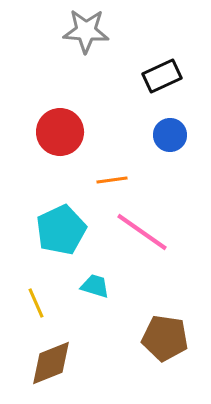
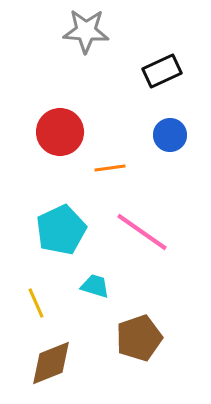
black rectangle: moved 5 px up
orange line: moved 2 px left, 12 px up
brown pentagon: moved 26 px left; rotated 27 degrees counterclockwise
